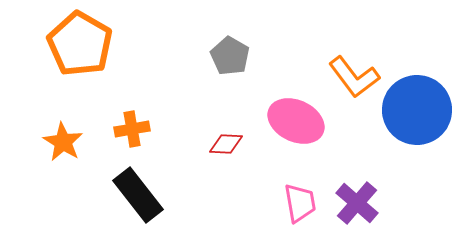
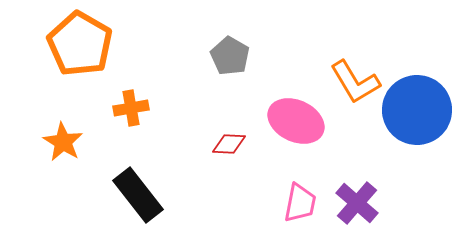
orange L-shape: moved 1 px right, 5 px down; rotated 6 degrees clockwise
orange cross: moved 1 px left, 21 px up
red diamond: moved 3 px right
pink trapezoid: rotated 21 degrees clockwise
